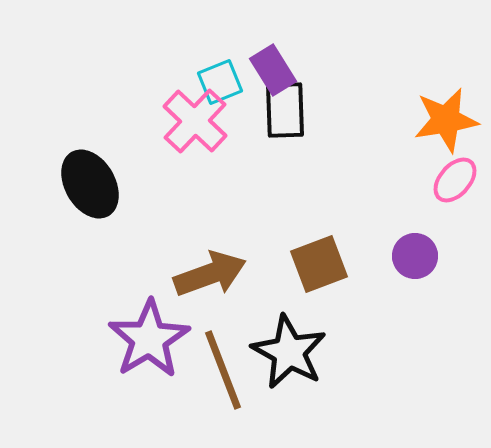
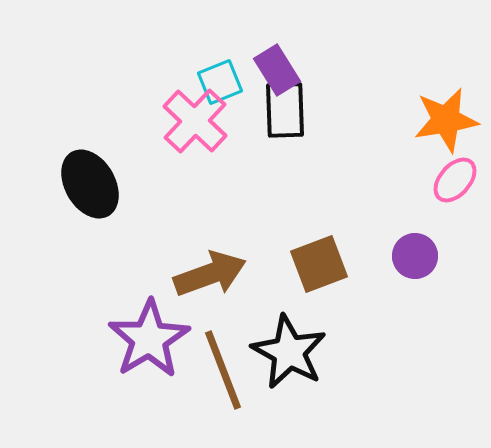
purple rectangle: moved 4 px right
